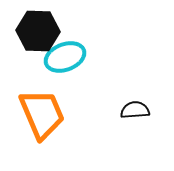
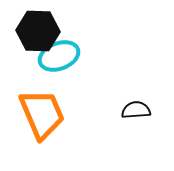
cyan ellipse: moved 6 px left, 1 px up
black semicircle: moved 1 px right
